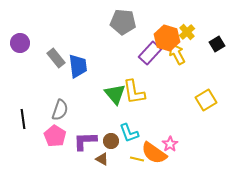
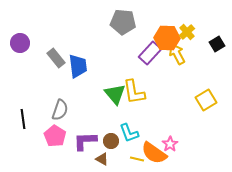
orange hexagon: rotated 15 degrees counterclockwise
